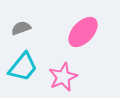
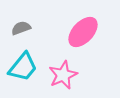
pink star: moved 2 px up
